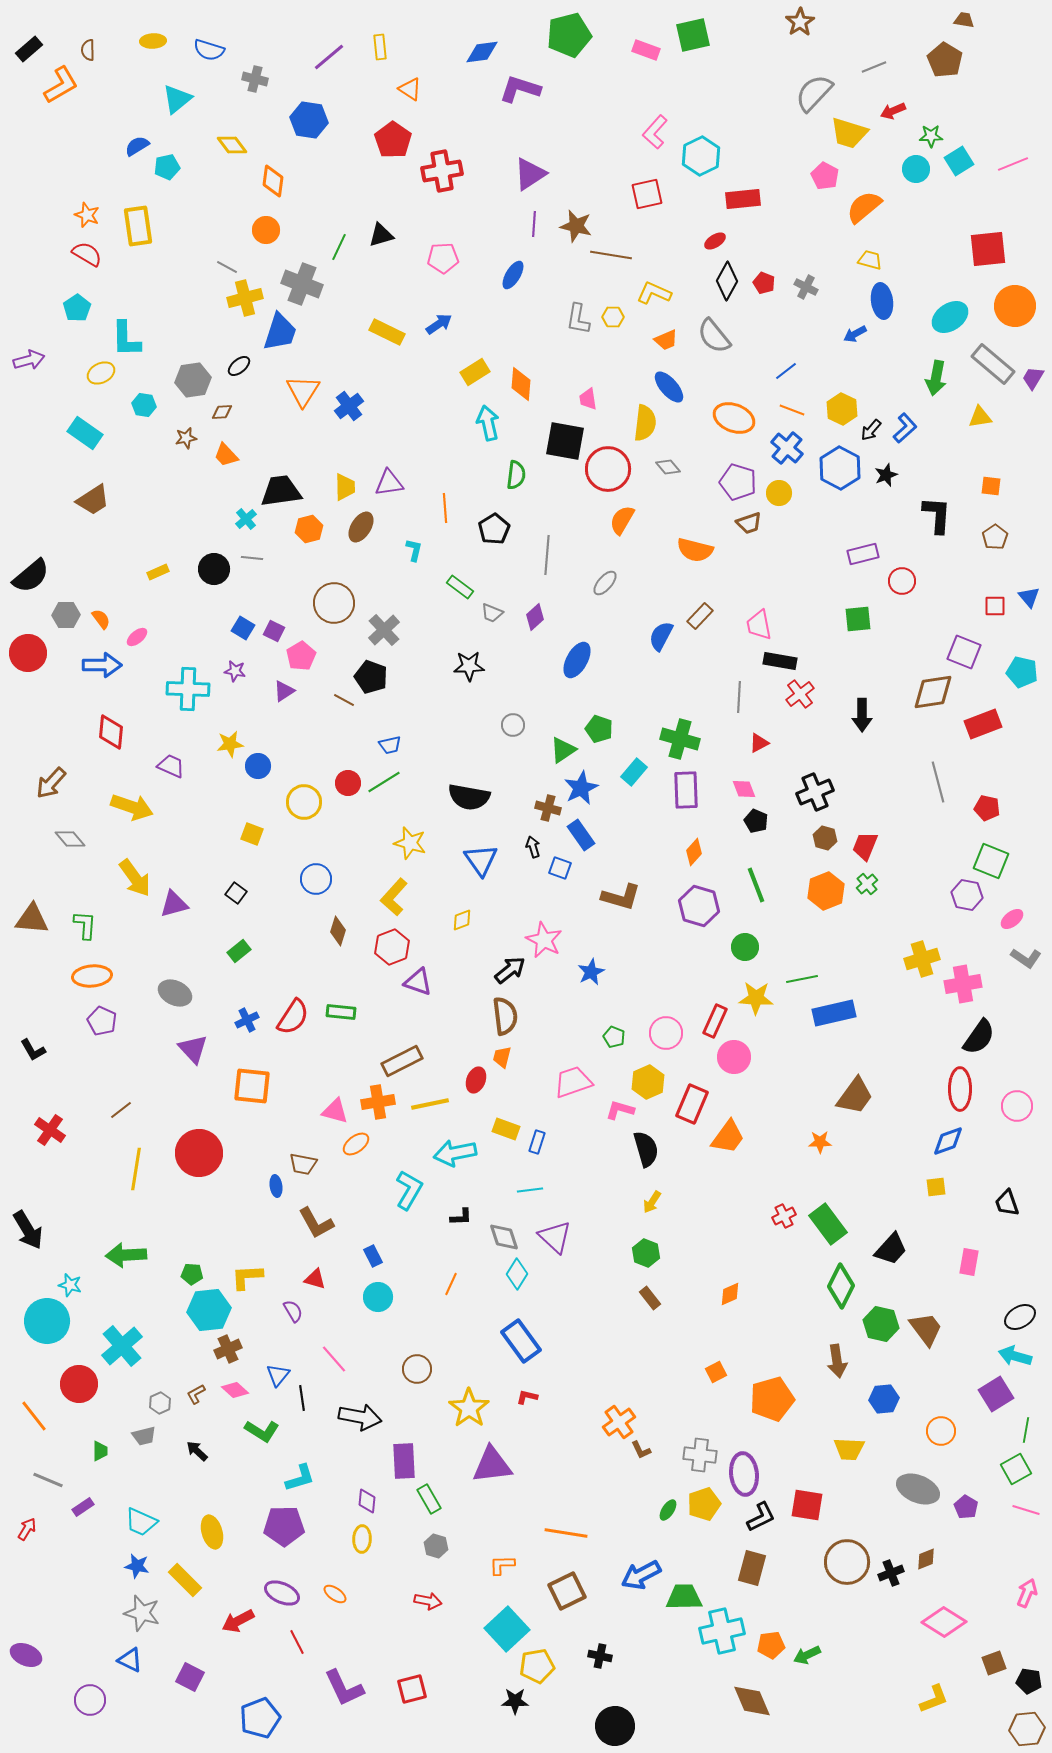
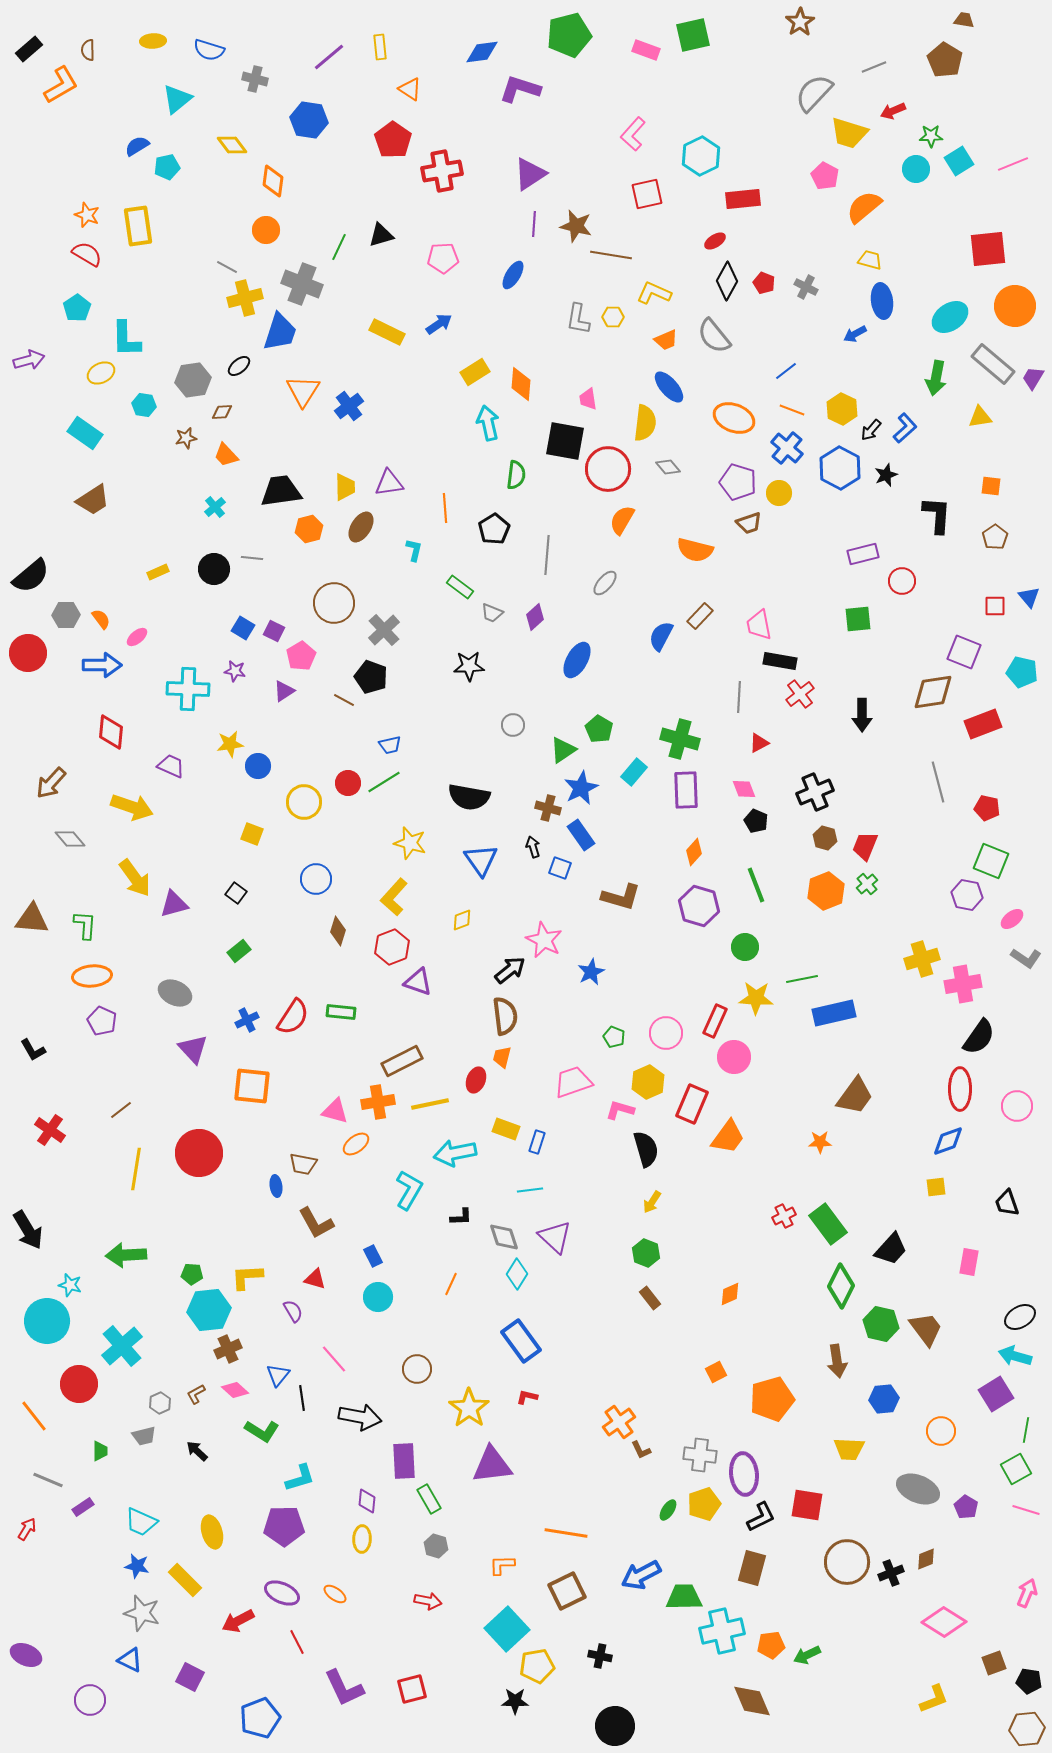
pink L-shape at (655, 132): moved 22 px left, 2 px down
cyan cross at (246, 519): moved 31 px left, 12 px up
green pentagon at (599, 729): rotated 12 degrees clockwise
